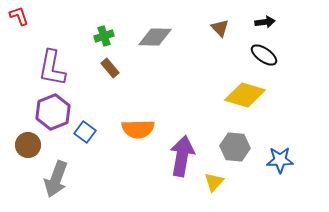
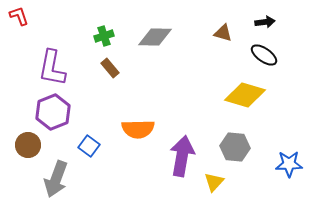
brown triangle: moved 3 px right, 5 px down; rotated 30 degrees counterclockwise
blue square: moved 4 px right, 14 px down
blue star: moved 9 px right, 4 px down
